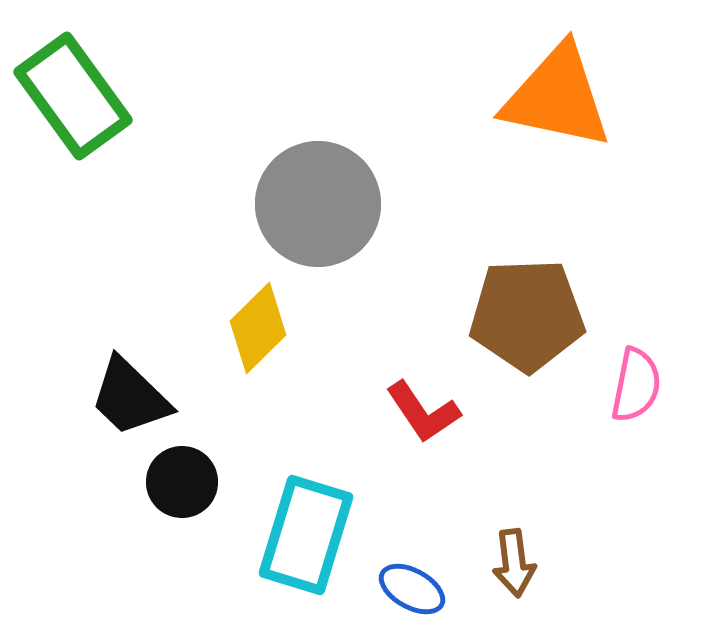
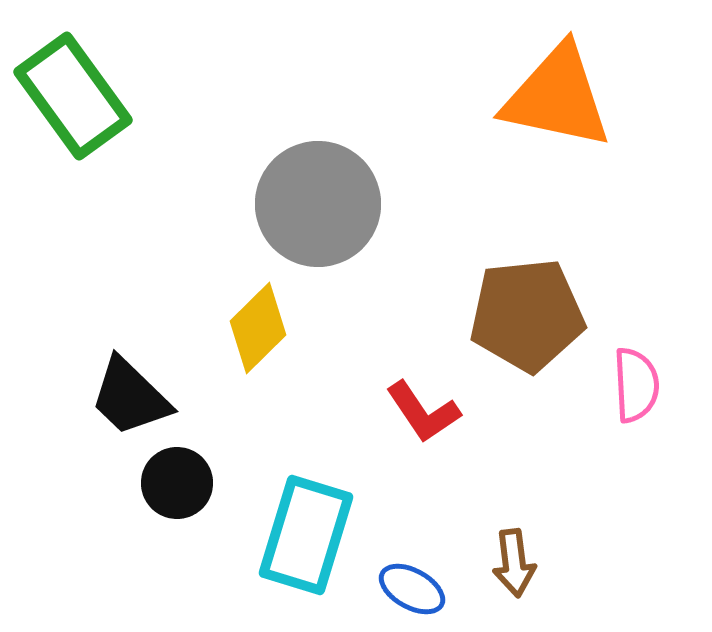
brown pentagon: rotated 4 degrees counterclockwise
pink semicircle: rotated 14 degrees counterclockwise
black circle: moved 5 px left, 1 px down
